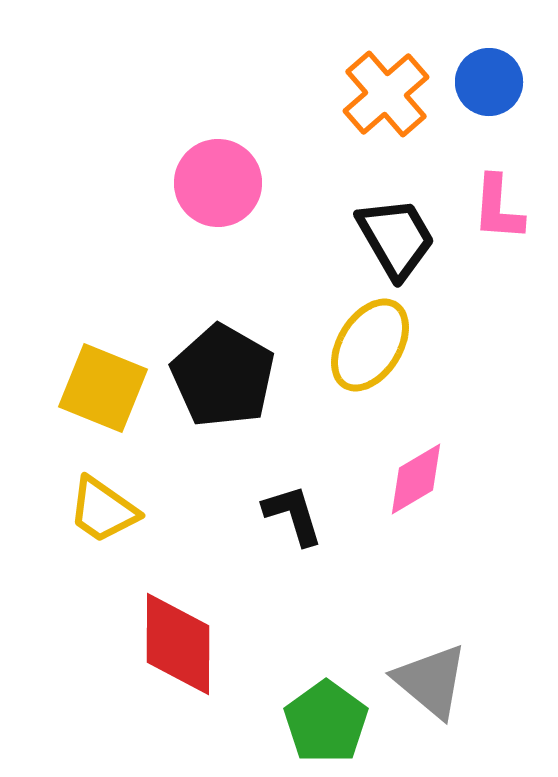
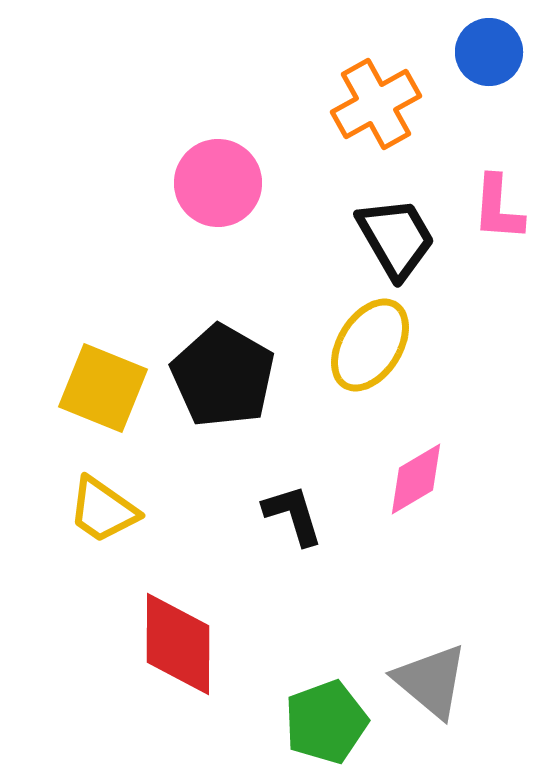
blue circle: moved 30 px up
orange cross: moved 10 px left, 10 px down; rotated 12 degrees clockwise
green pentagon: rotated 16 degrees clockwise
